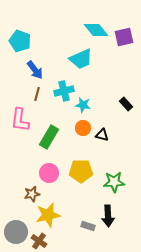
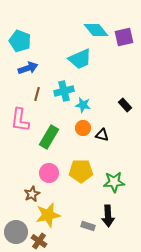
cyan trapezoid: moved 1 px left
blue arrow: moved 7 px left, 2 px up; rotated 72 degrees counterclockwise
black rectangle: moved 1 px left, 1 px down
brown star: rotated 14 degrees counterclockwise
